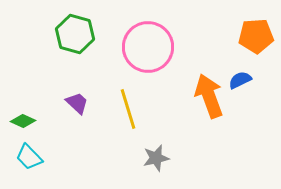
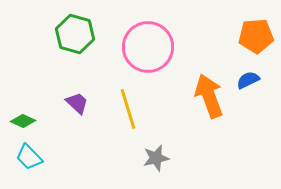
blue semicircle: moved 8 px right
